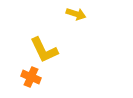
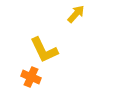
yellow arrow: rotated 66 degrees counterclockwise
